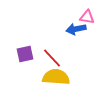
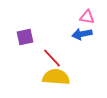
blue arrow: moved 6 px right, 5 px down
purple square: moved 17 px up
